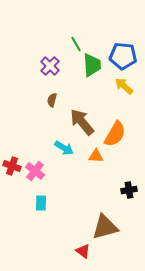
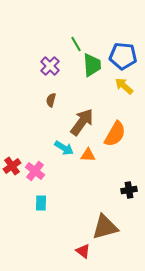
brown semicircle: moved 1 px left
brown arrow: rotated 76 degrees clockwise
orange triangle: moved 8 px left, 1 px up
red cross: rotated 36 degrees clockwise
